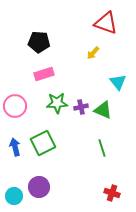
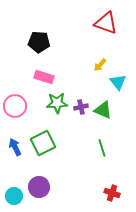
yellow arrow: moved 7 px right, 12 px down
pink rectangle: moved 3 px down; rotated 36 degrees clockwise
blue arrow: rotated 12 degrees counterclockwise
